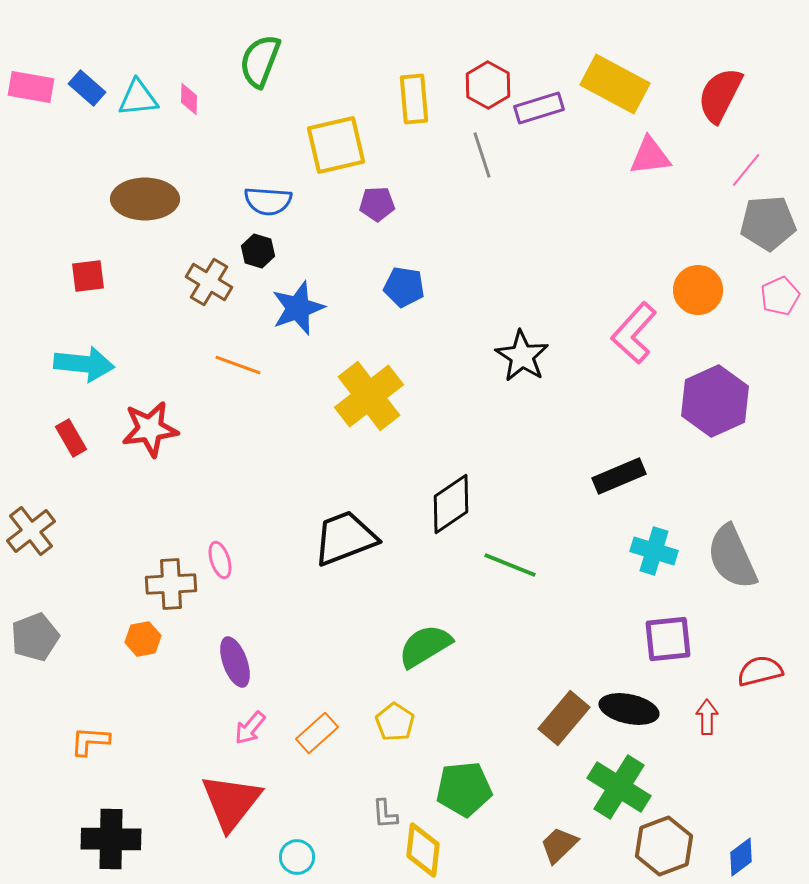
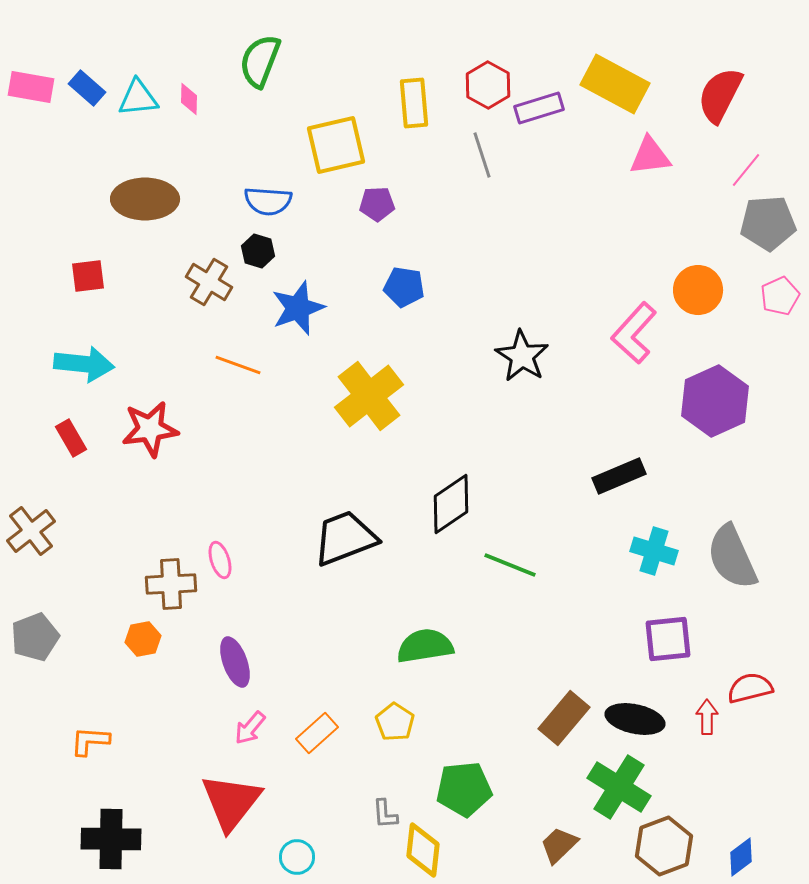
yellow rectangle at (414, 99): moved 4 px down
green semicircle at (425, 646): rotated 22 degrees clockwise
red semicircle at (760, 671): moved 10 px left, 17 px down
black ellipse at (629, 709): moved 6 px right, 10 px down
